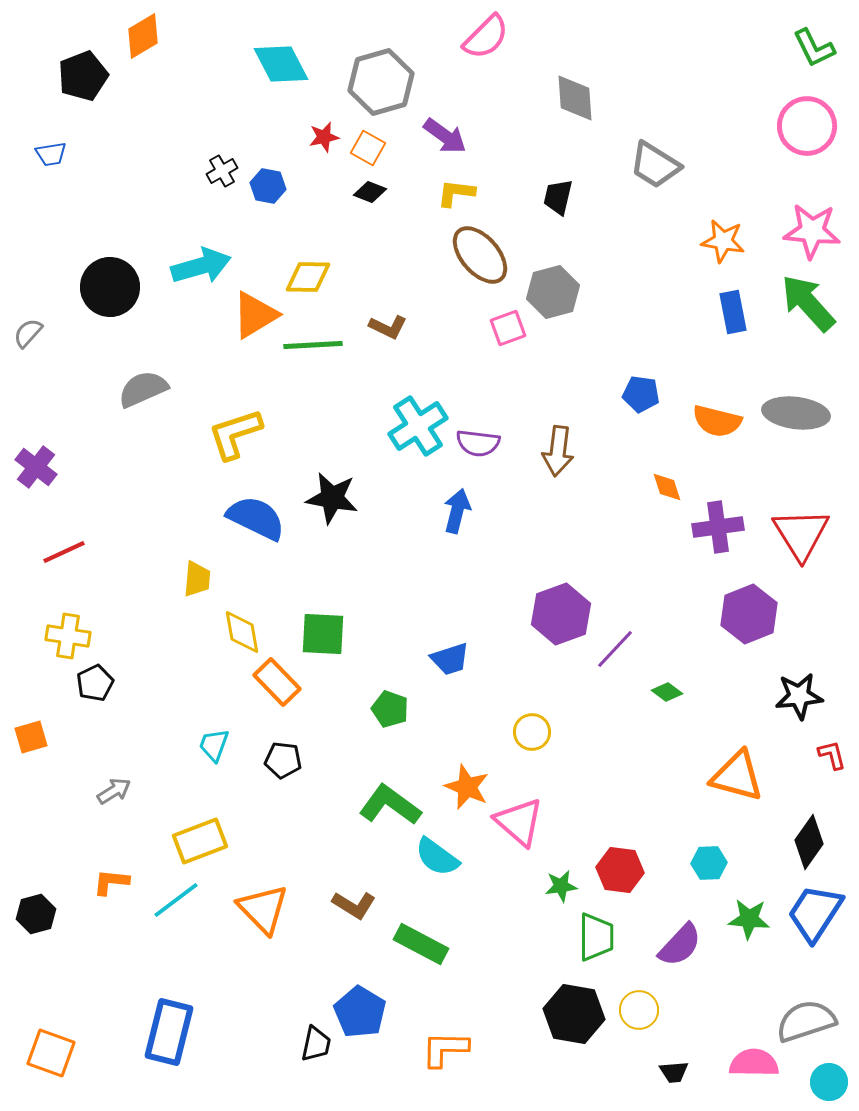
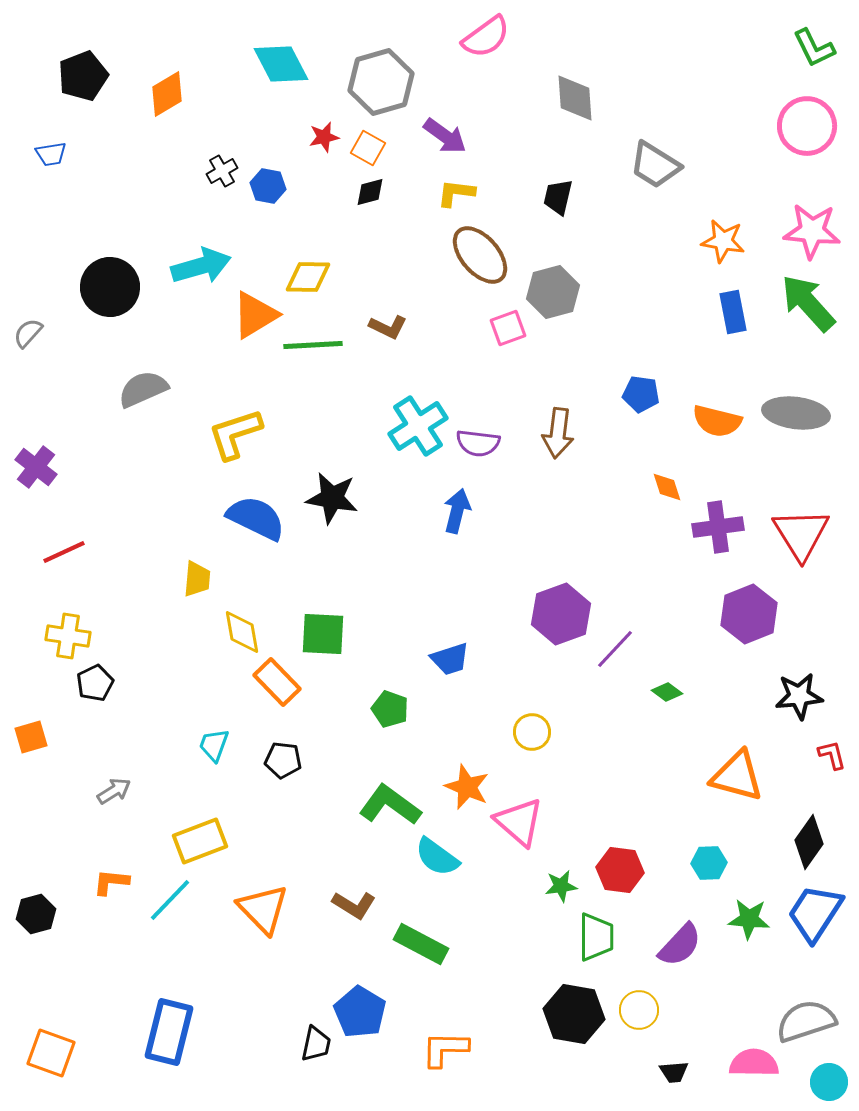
orange diamond at (143, 36): moved 24 px right, 58 px down
pink semicircle at (486, 37): rotated 9 degrees clockwise
black diamond at (370, 192): rotated 36 degrees counterclockwise
brown arrow at (558, 451): moved 18 px up
cyan line at (176, 900): moved 6 px left; rotated 9 degrees counterclockwise
